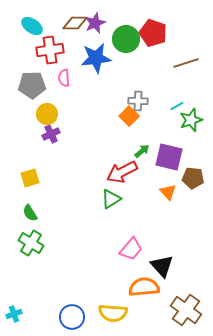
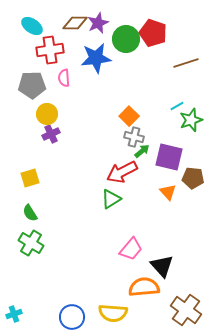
purple star: moved 3 px right
gray cross: moved 4 px left, 36 px down; rotated 12 degrees clockwise
